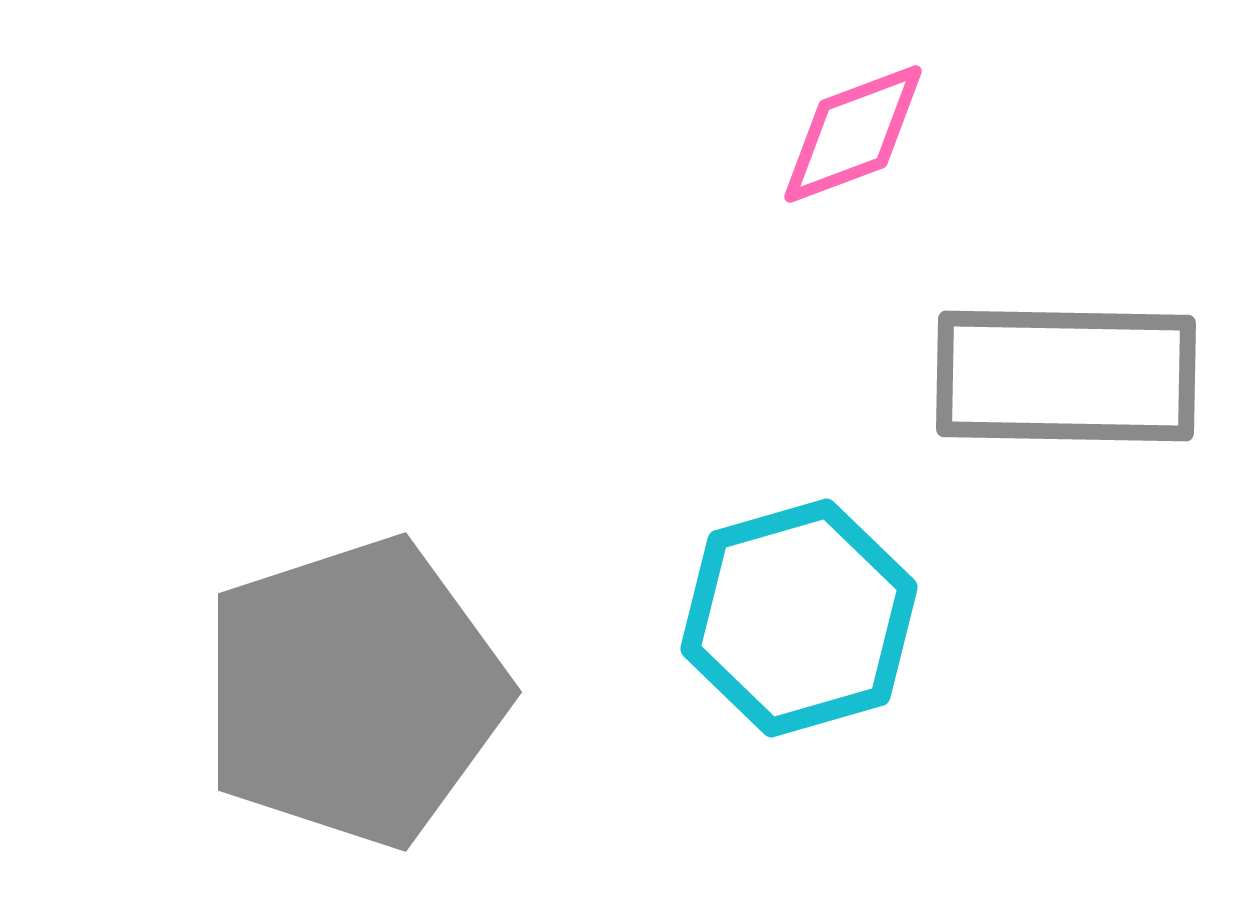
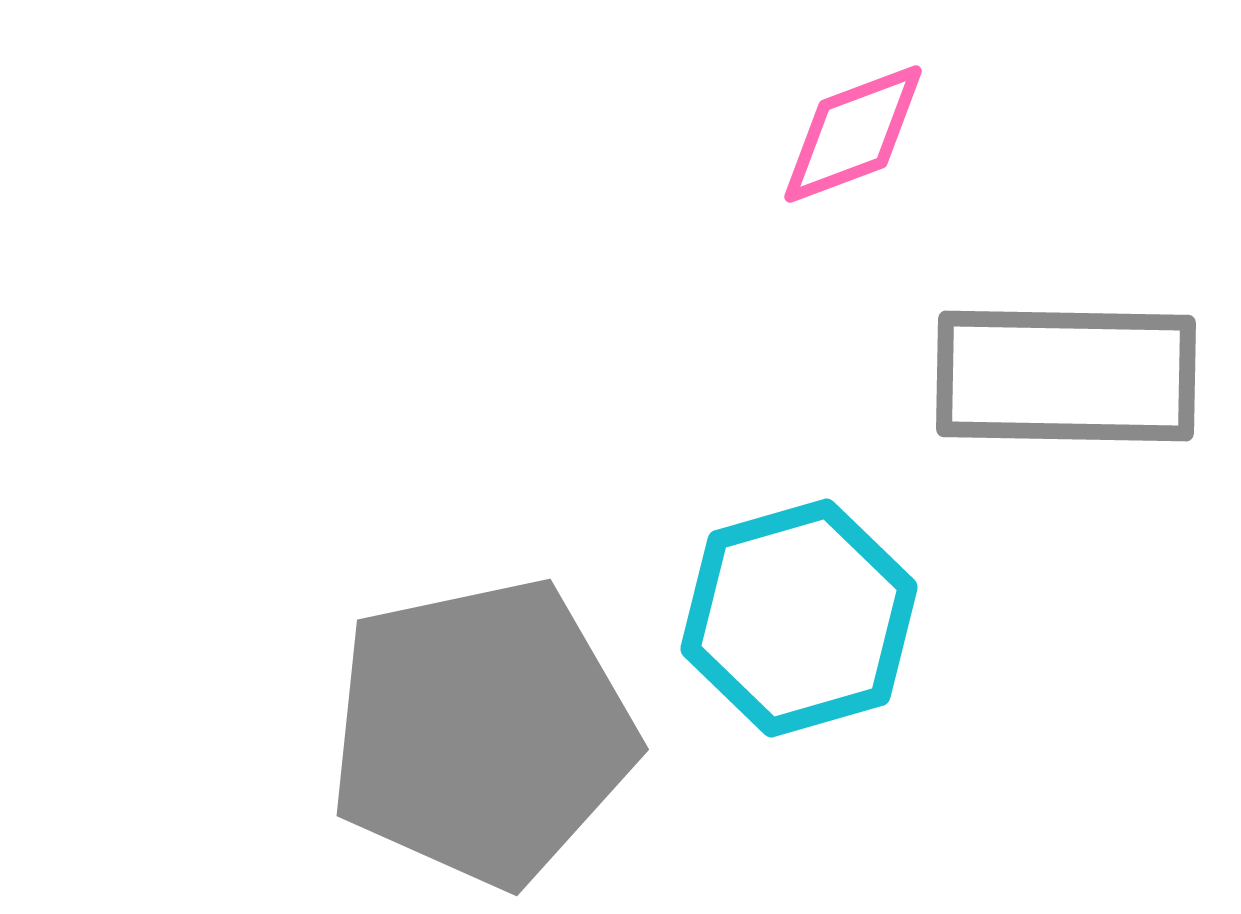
gray pentagon: moved 128 px right, 40 px down; rotated 6 degrees clockwise
